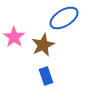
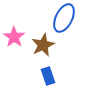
blue ellipse: rotated 32 degrees counterclockwise
blue rectangle: moved 2 px right
